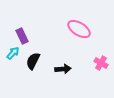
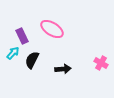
pink ellipse: moved 27 px left
black semicircle: moved 1 px left, 1 px up
